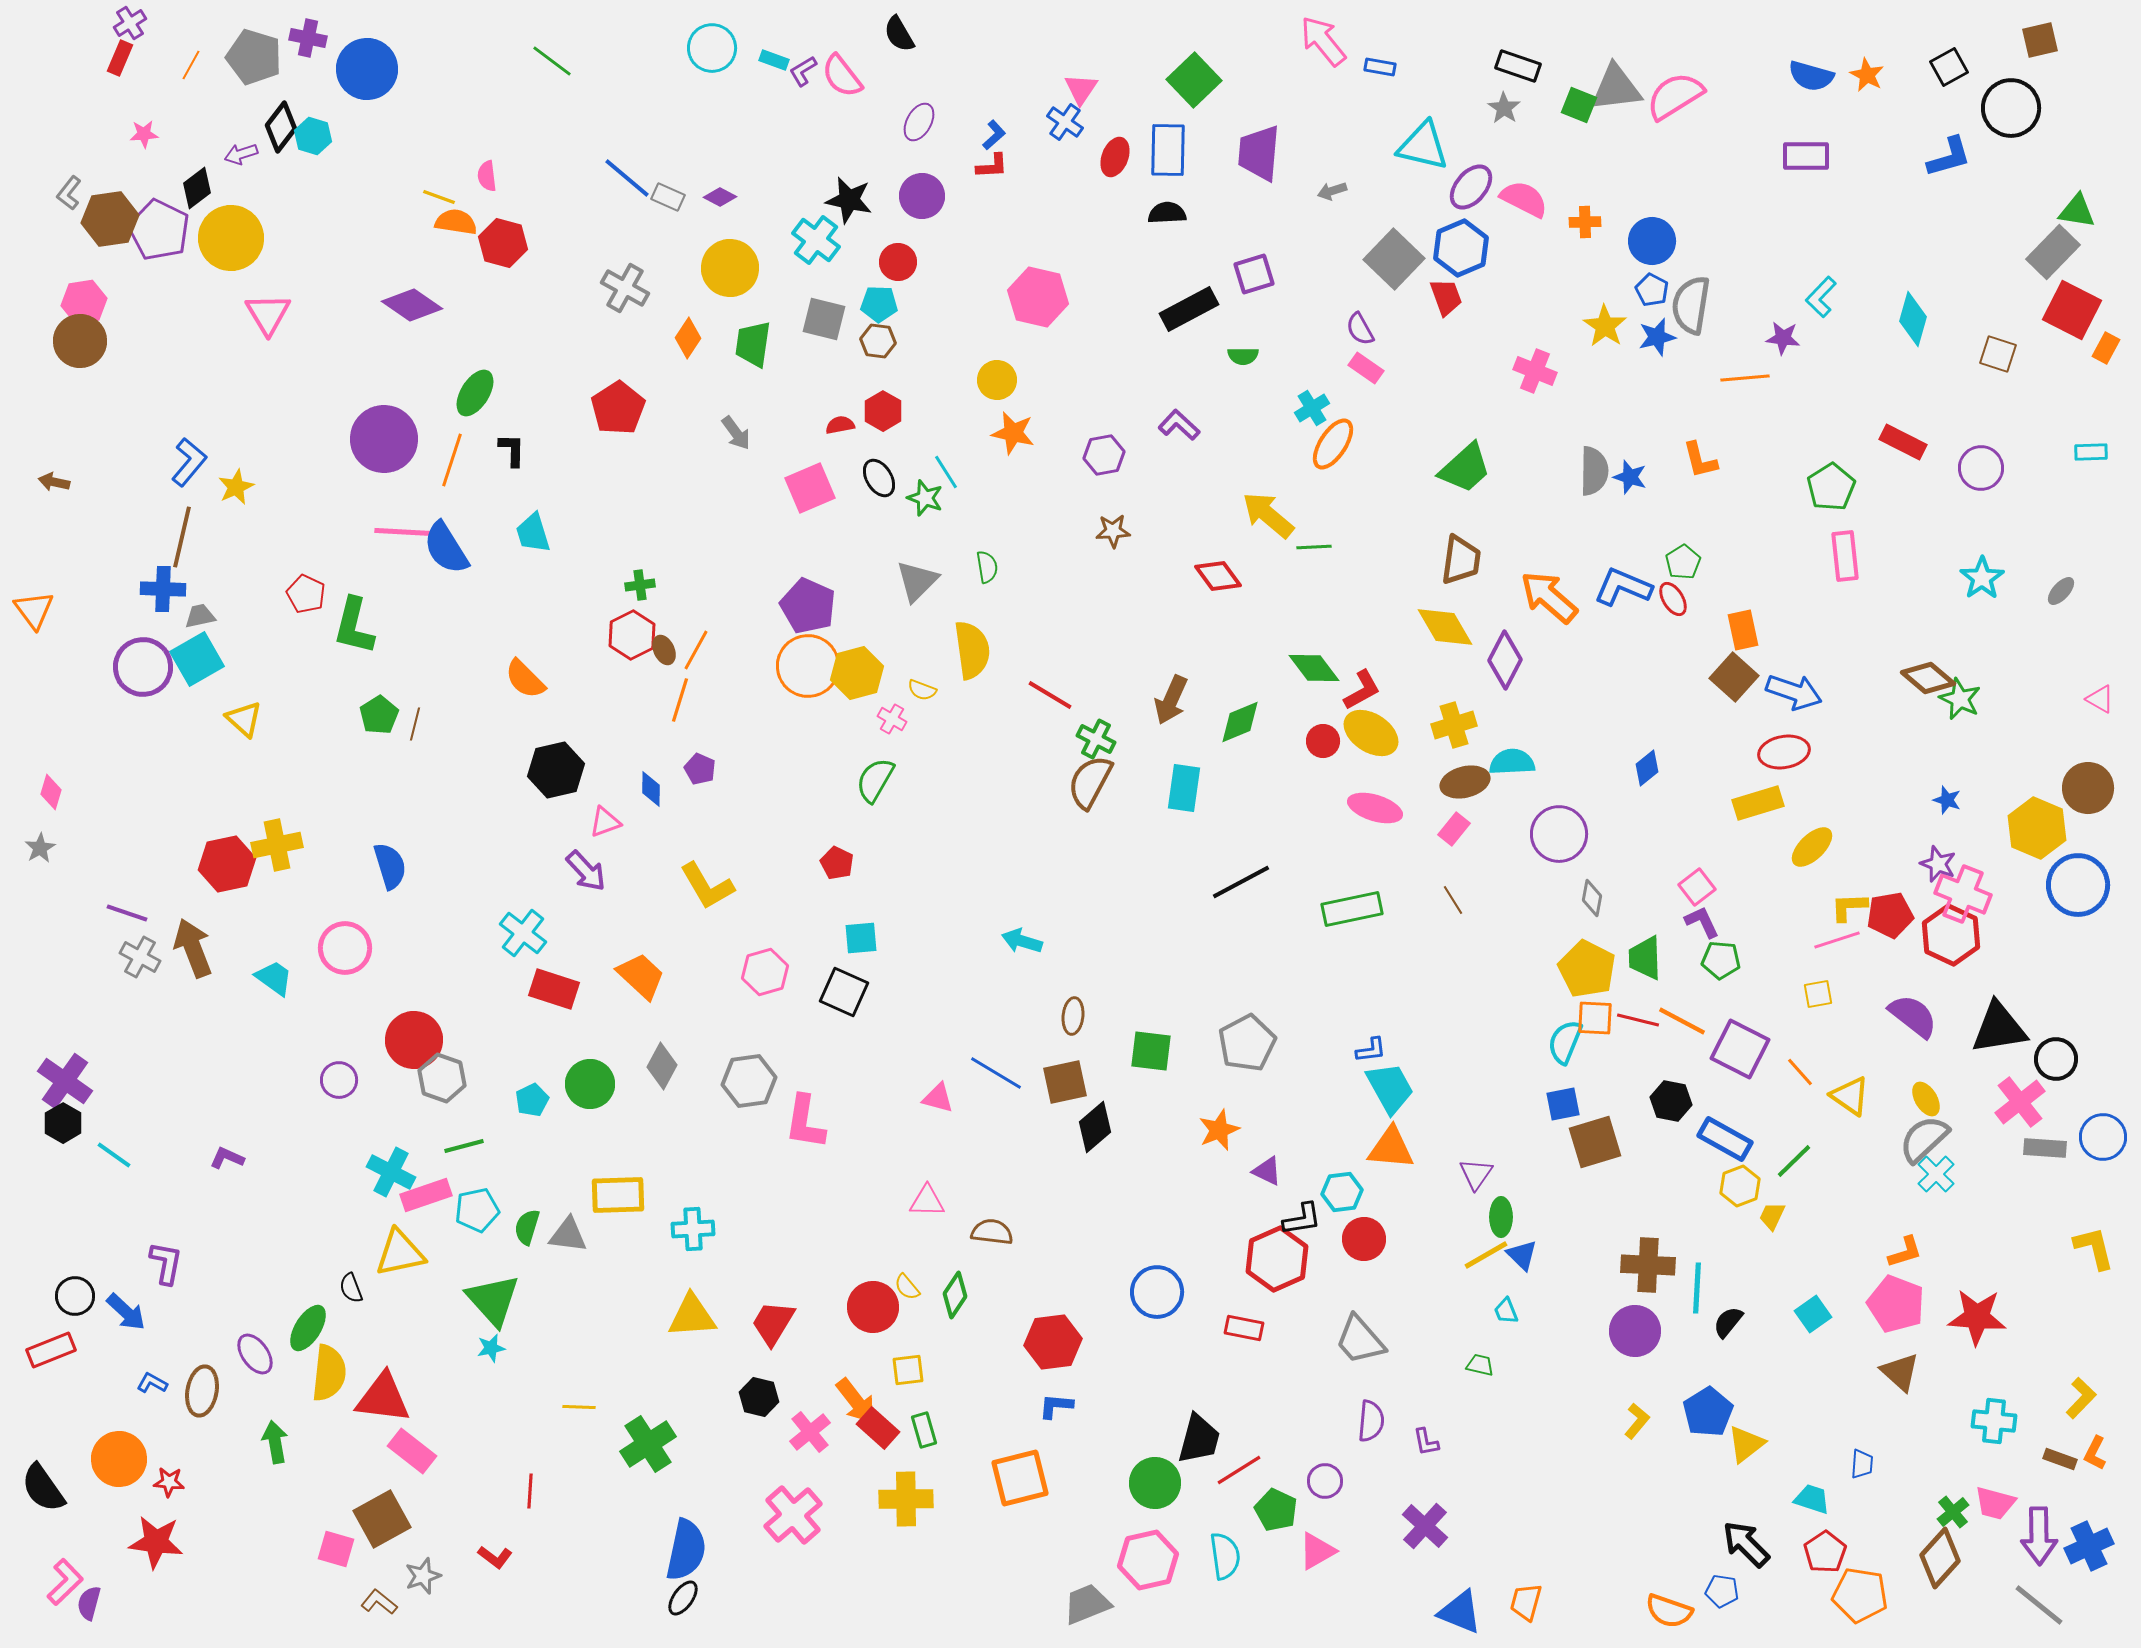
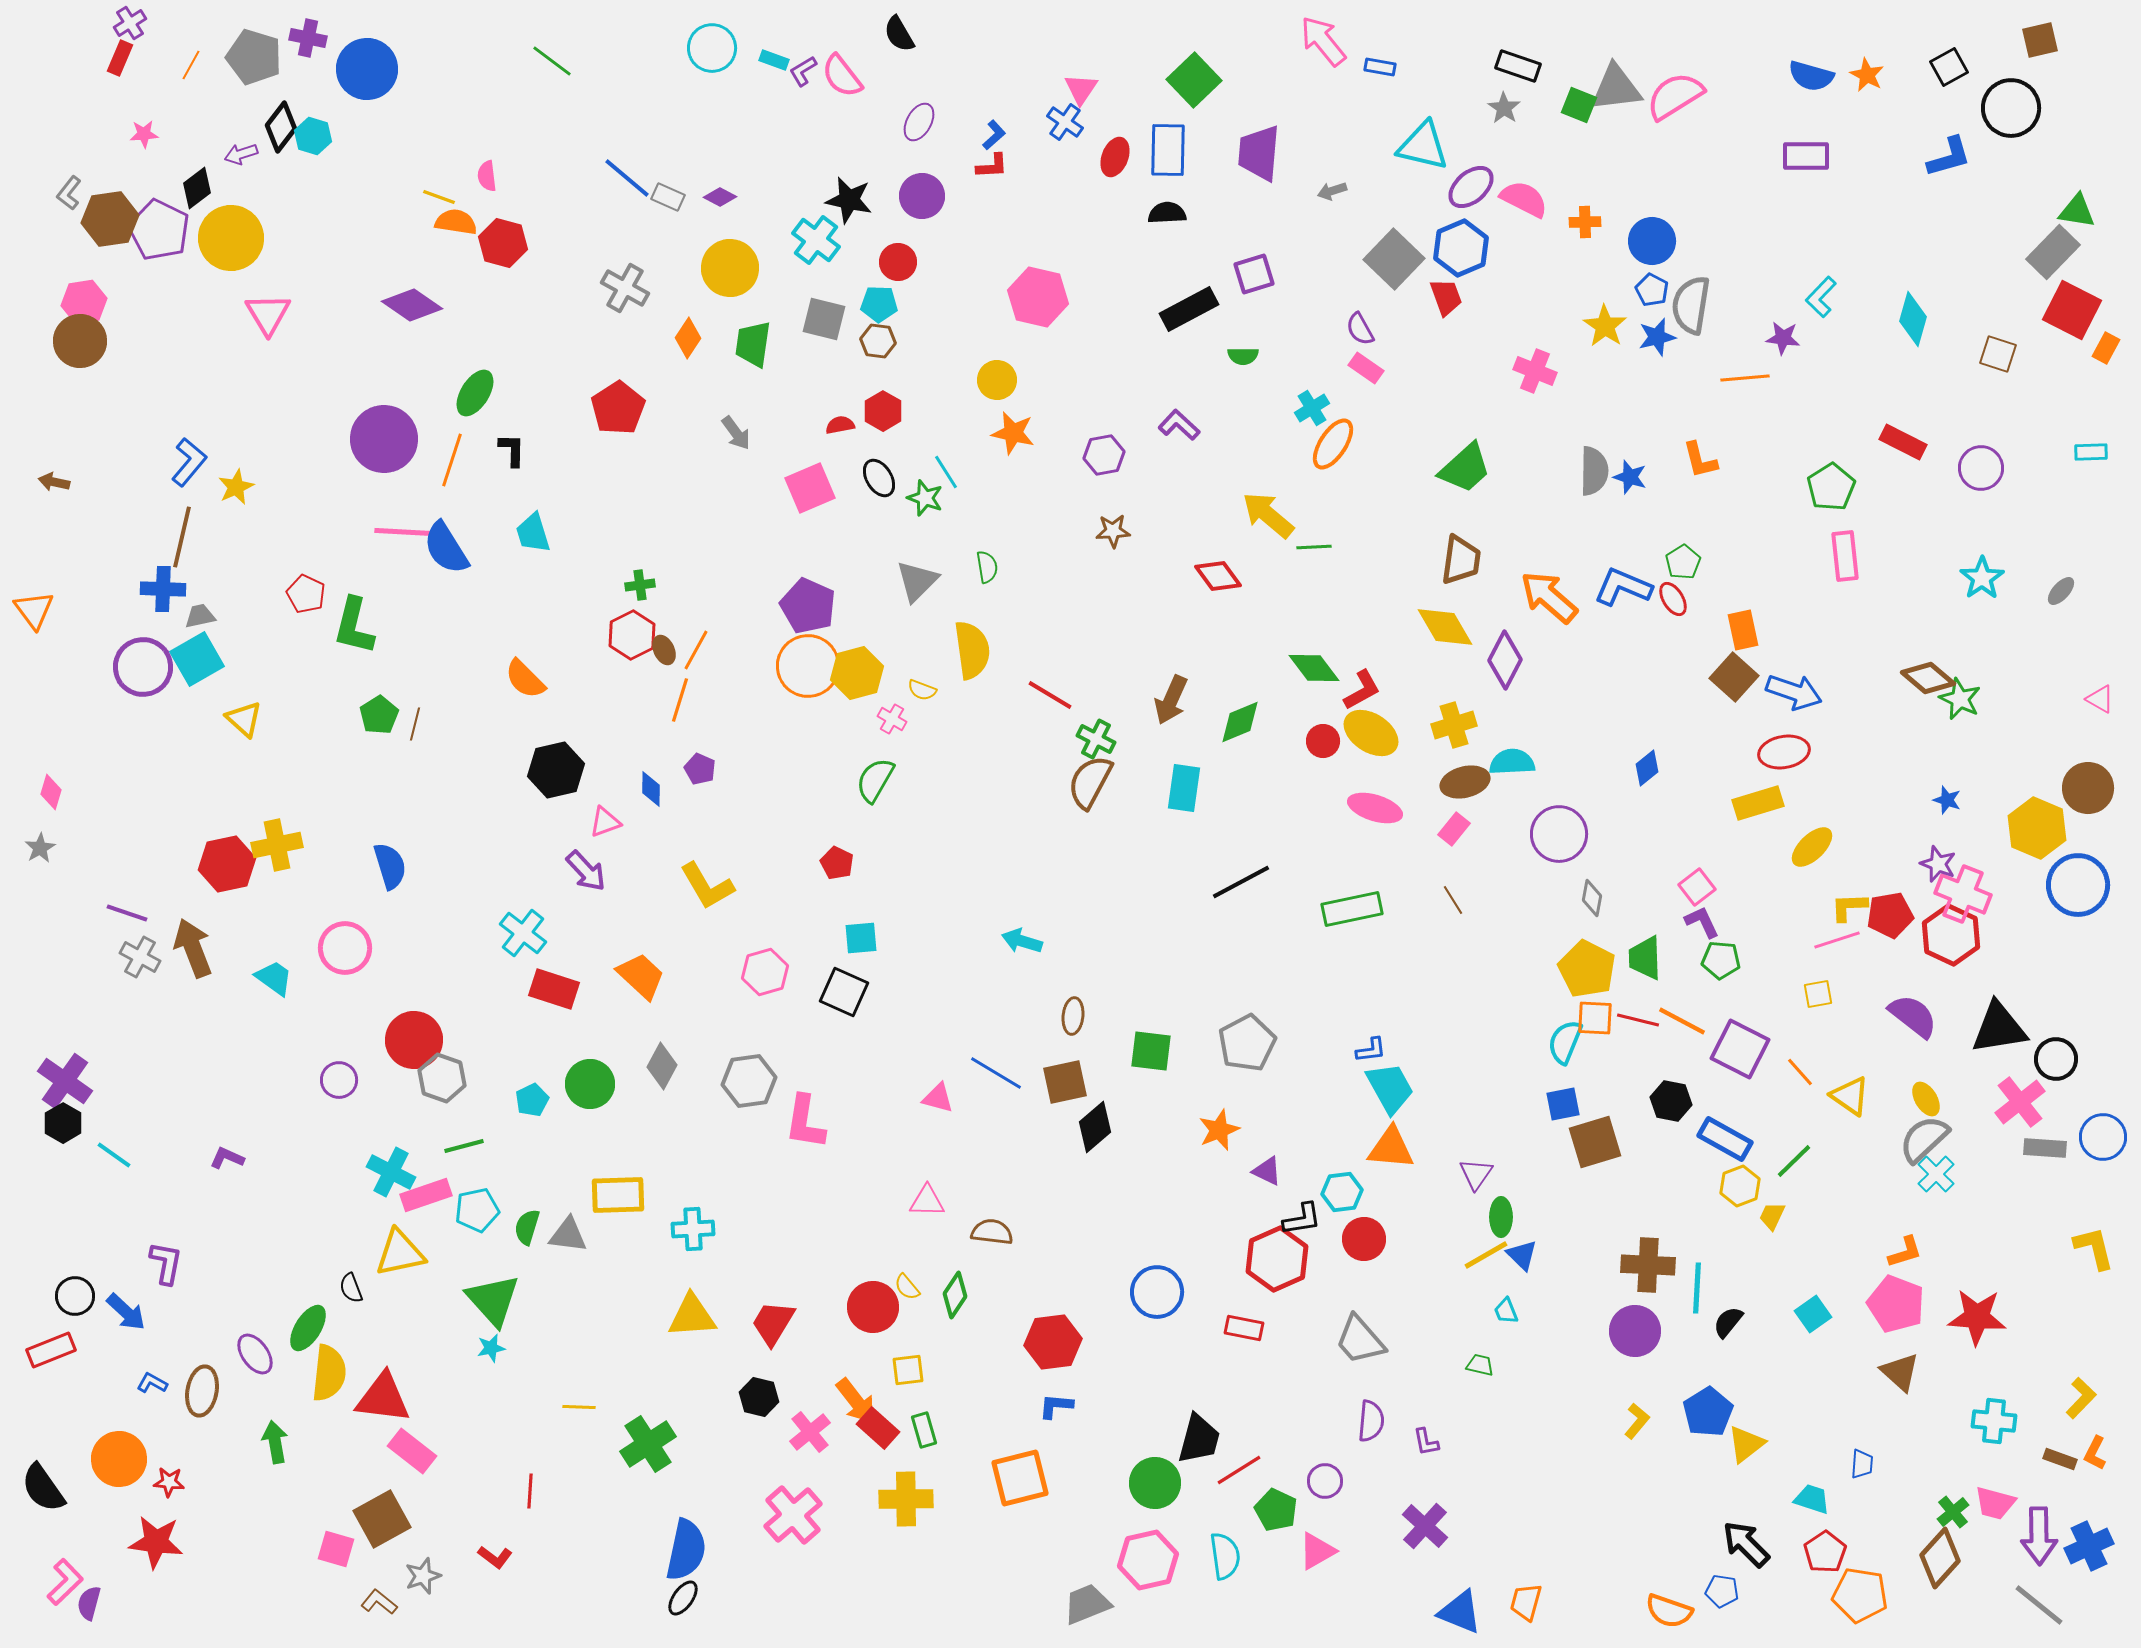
purple ellipse at (1471, 187): rotated 9 degrees clockwise
